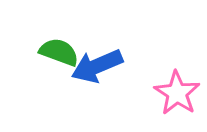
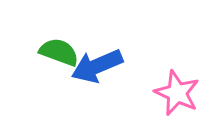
pink star: rotated 9 degrees counterclockwise
